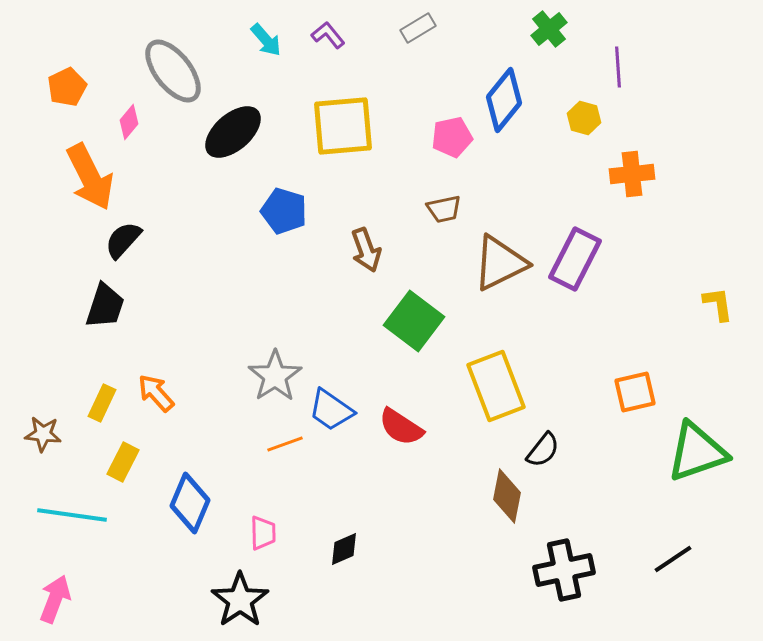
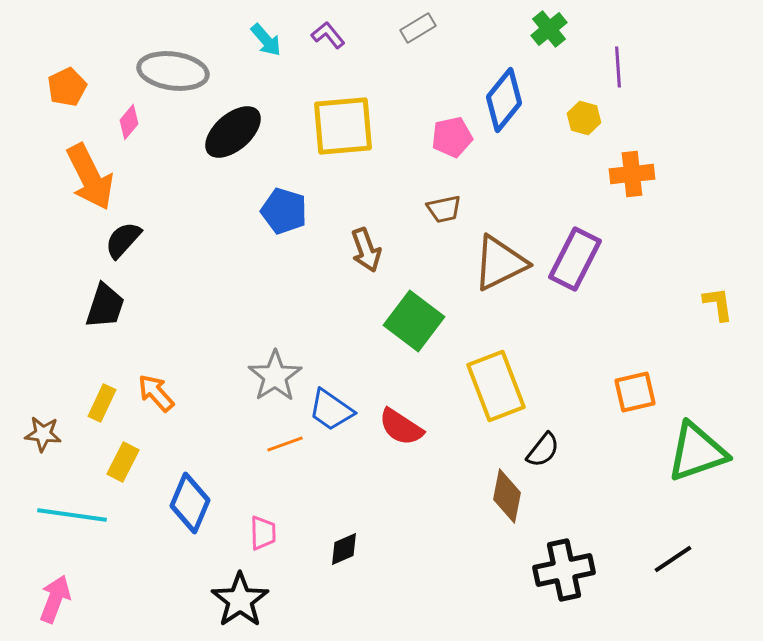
gray ellipse at (173, 71): rotated 44 degrees counterclockwise
